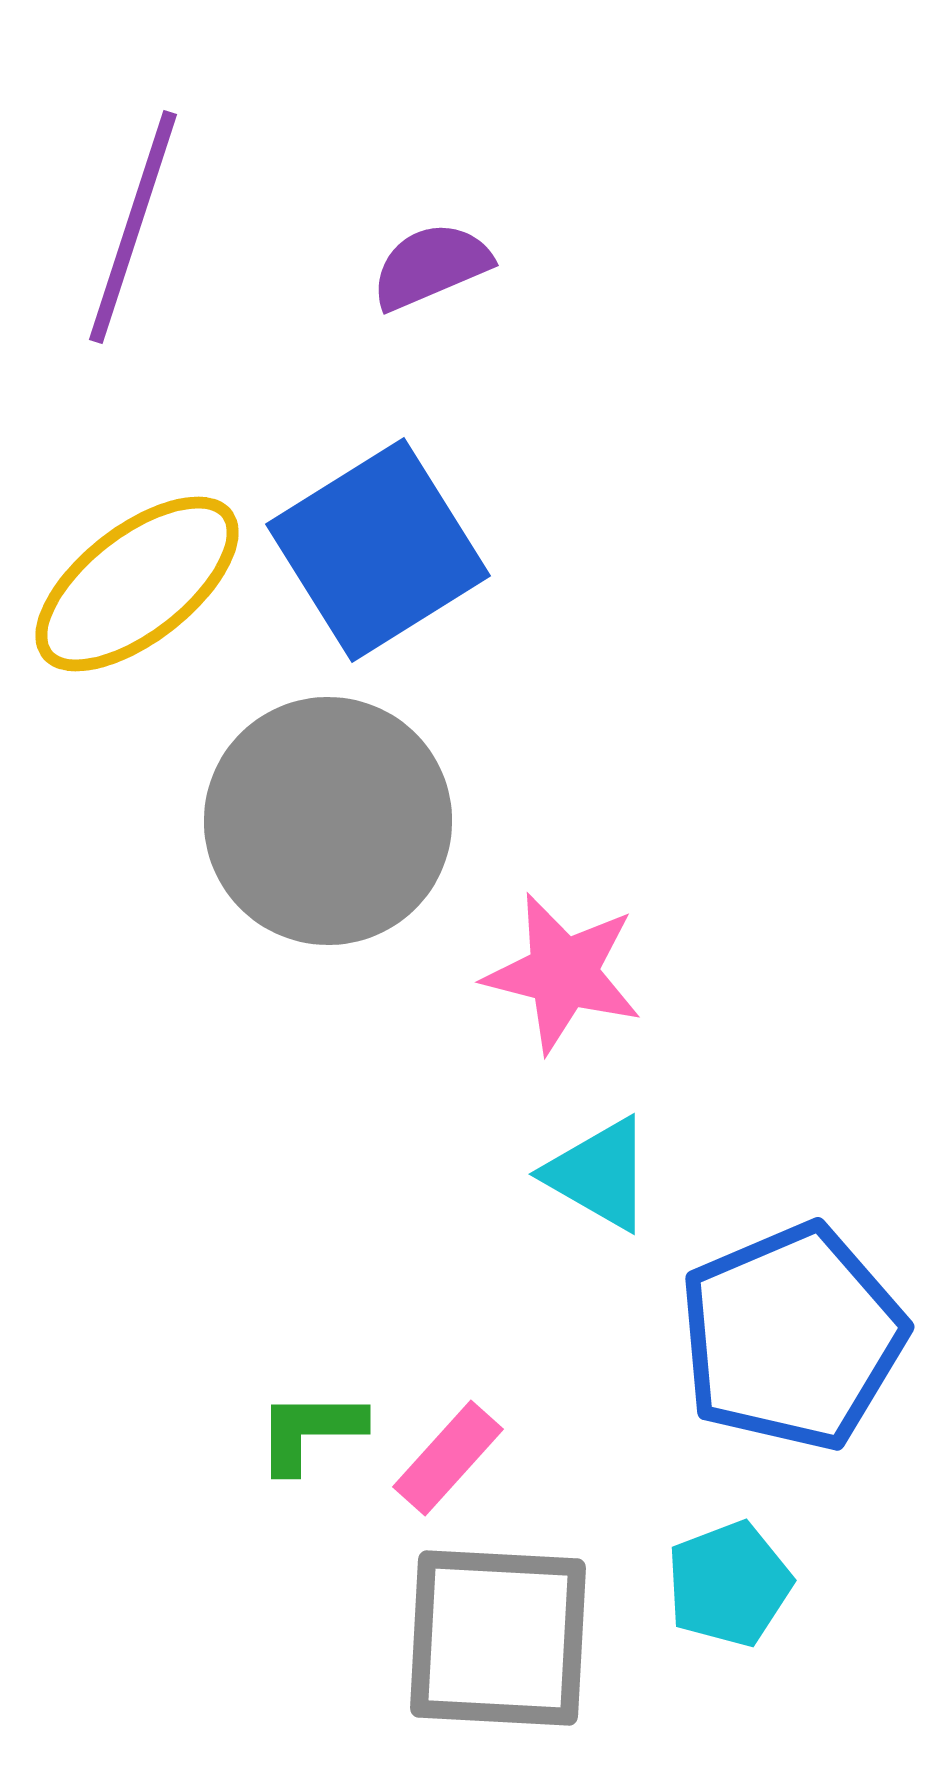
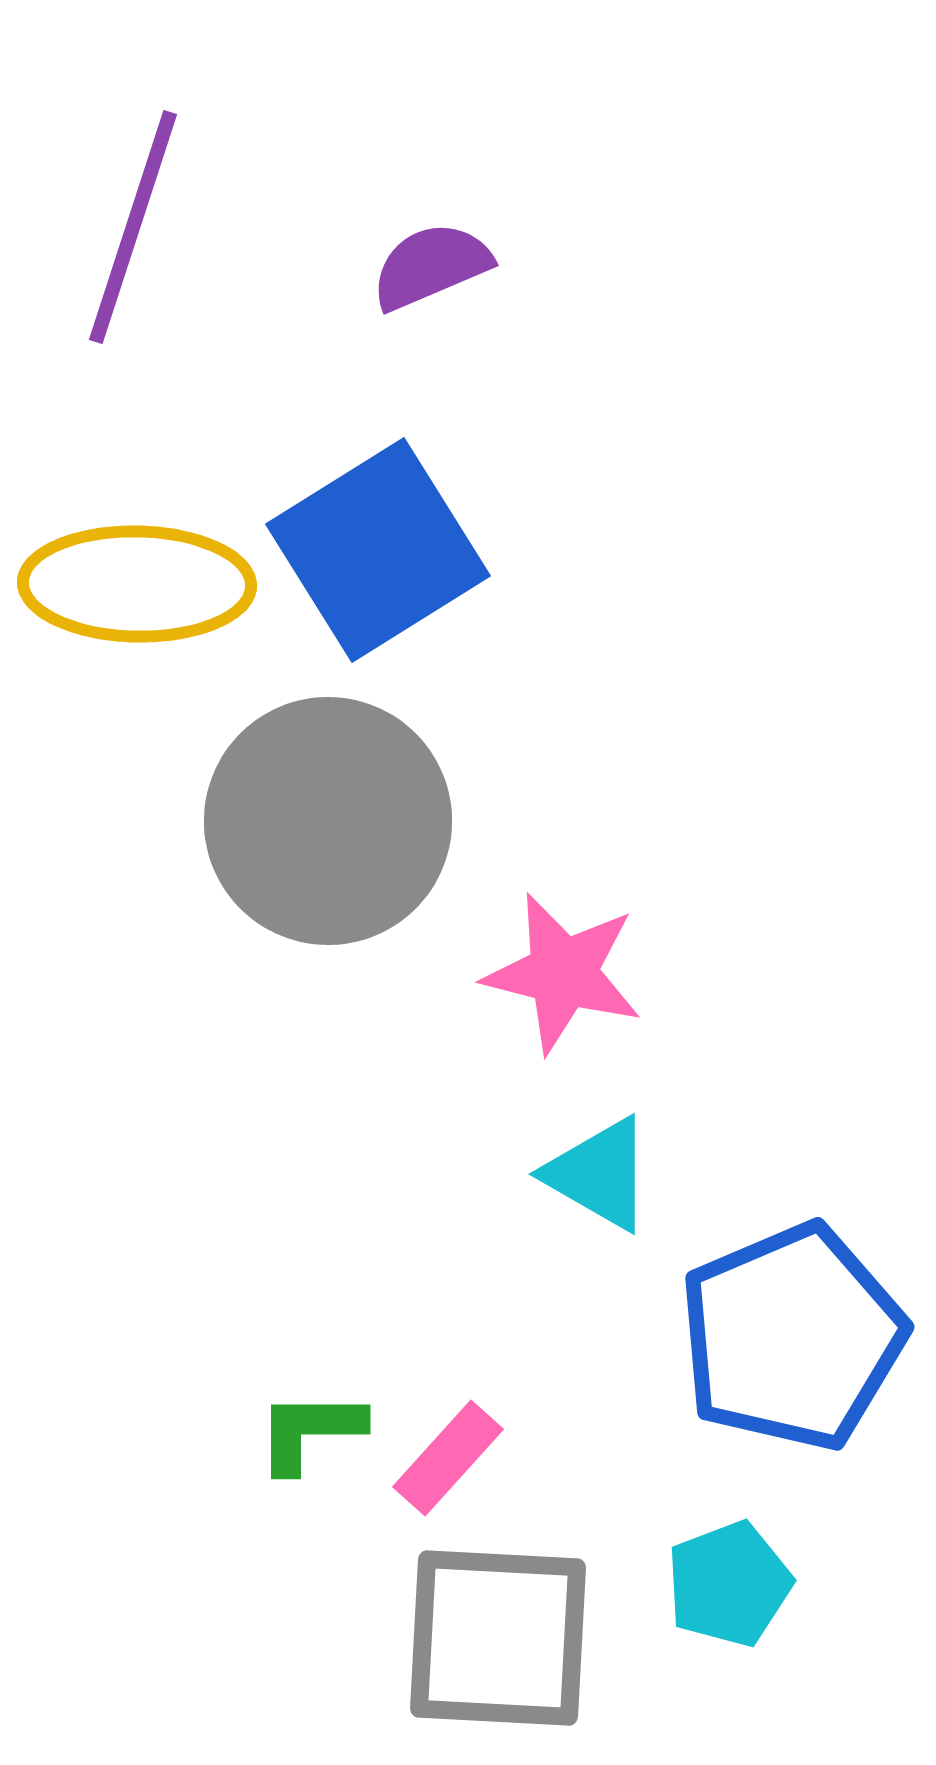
yellow ellipse: rotated 39 degrees clockwise
